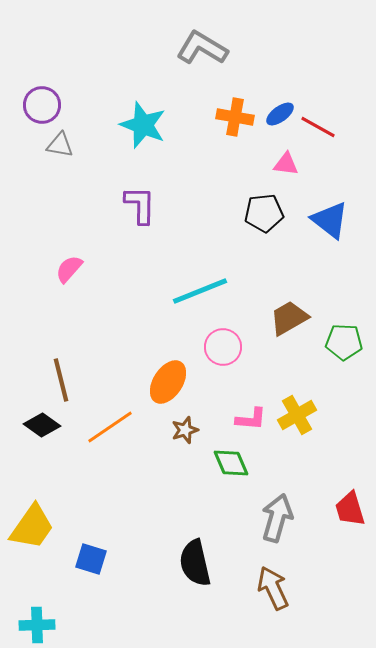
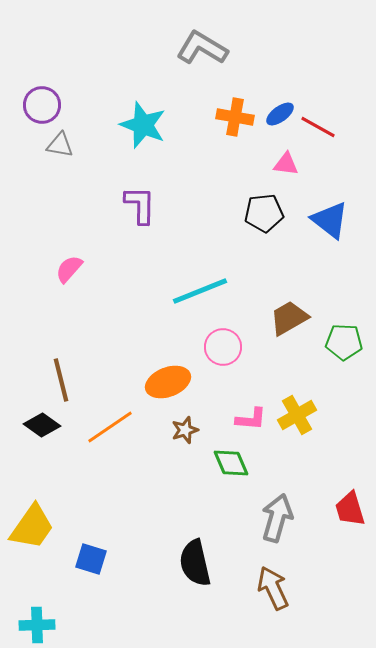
orange ellipse: rotated 36 degrees clockwise
